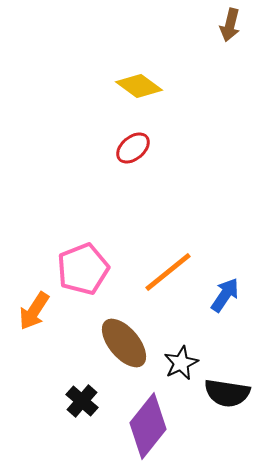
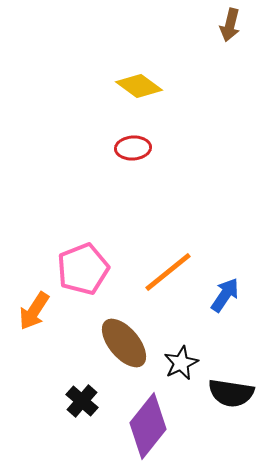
red ellipse: rotated 36 degrees clockwise
black semicircle: moved 4 px right
